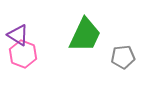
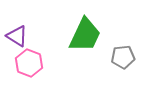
purple triangle: moved 1 px left, 1 px down
pink hexagon: moved 6 px right, 9 px down
